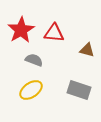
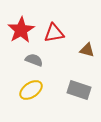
red triangle: rotated 15 degrees counterclockwise
